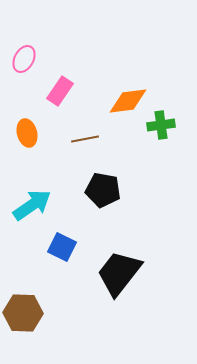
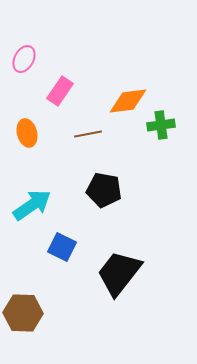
brown line: moved 3 px right, 5 px up
black pentagon: moved 1 px right
